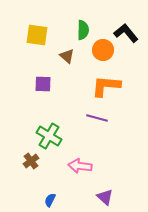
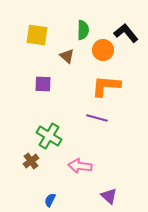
purple triangle: moved 4 px right, 1 px up
